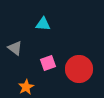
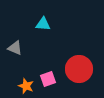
gray triangle: rotated 14 degrees counterclockwise
pink square: moved 16 px down
orange star: moved 1 px up; rotated 21 degrees counterclockwise
